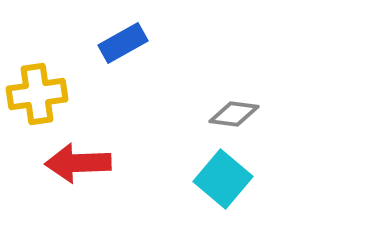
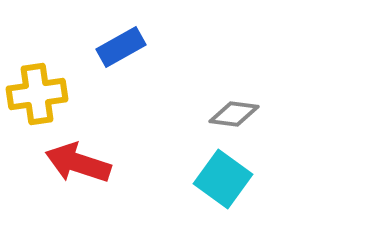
blue rectangle: moved 2 px left, 4 px down
red arrow: rotated 20 degrees clockwise
cyan square: rotated 4 degrees counterclockwise
